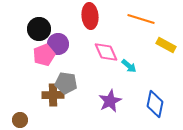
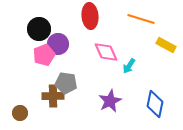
cyan arrow: rotated 84 degrees clockwise
brown cross: moved 1 px down
brown circle: moved 7 px up
